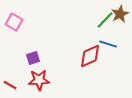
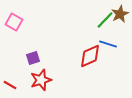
red star: moved 2 px right; rotated 15 degrees counterclockwise
